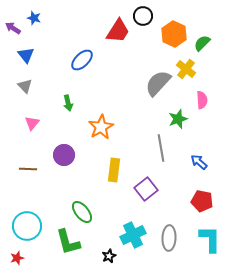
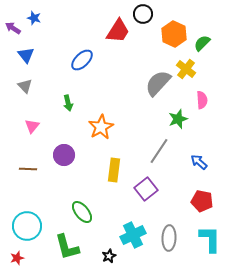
black circle: moved 2 px up
pink triangle: moved 3 px down
gray line: moved 2 px left, 3 px down; rotated 44 degrees clockwise
green L-shape: moved 1 px left, 5 px down
